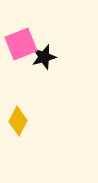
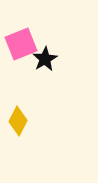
black star: moved 1 px right, 2 px down; rotated 15 degrees counterclockwise
